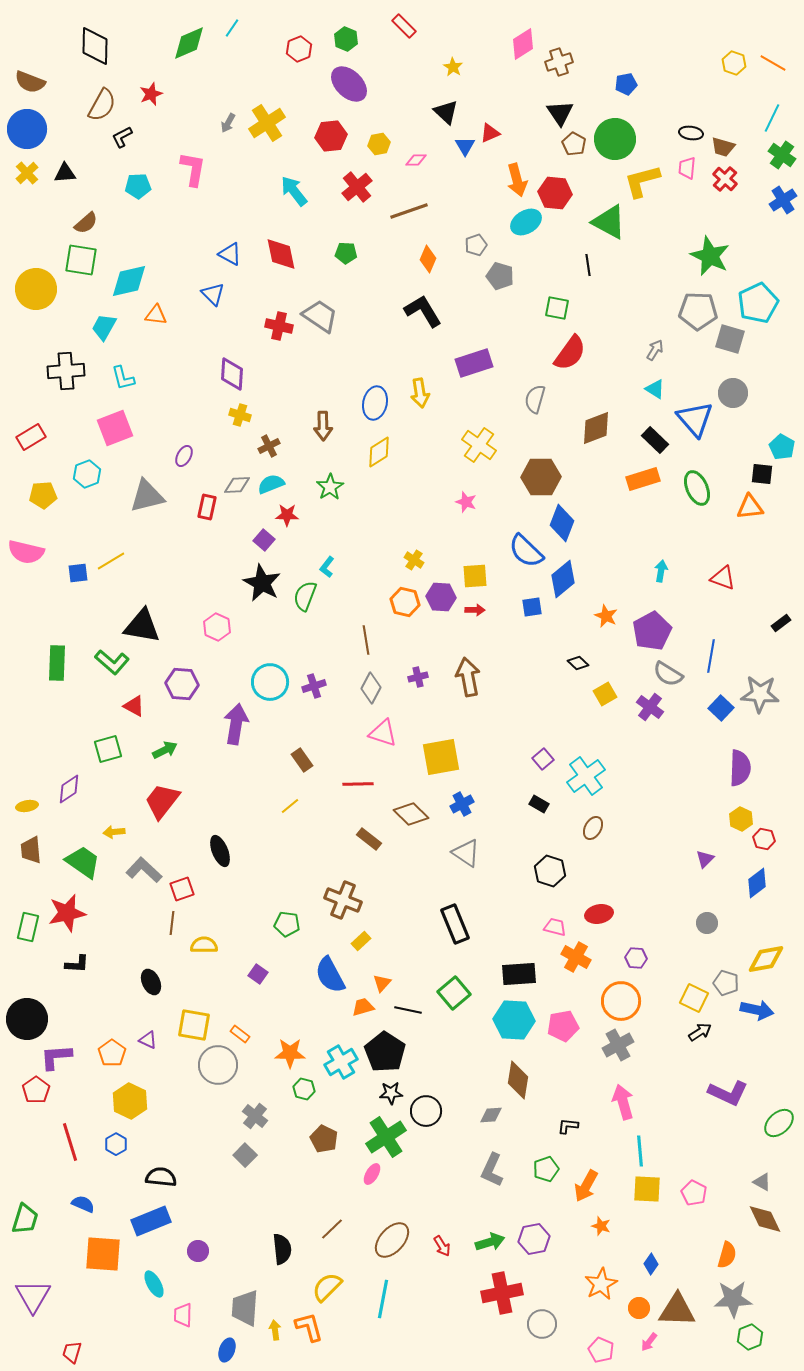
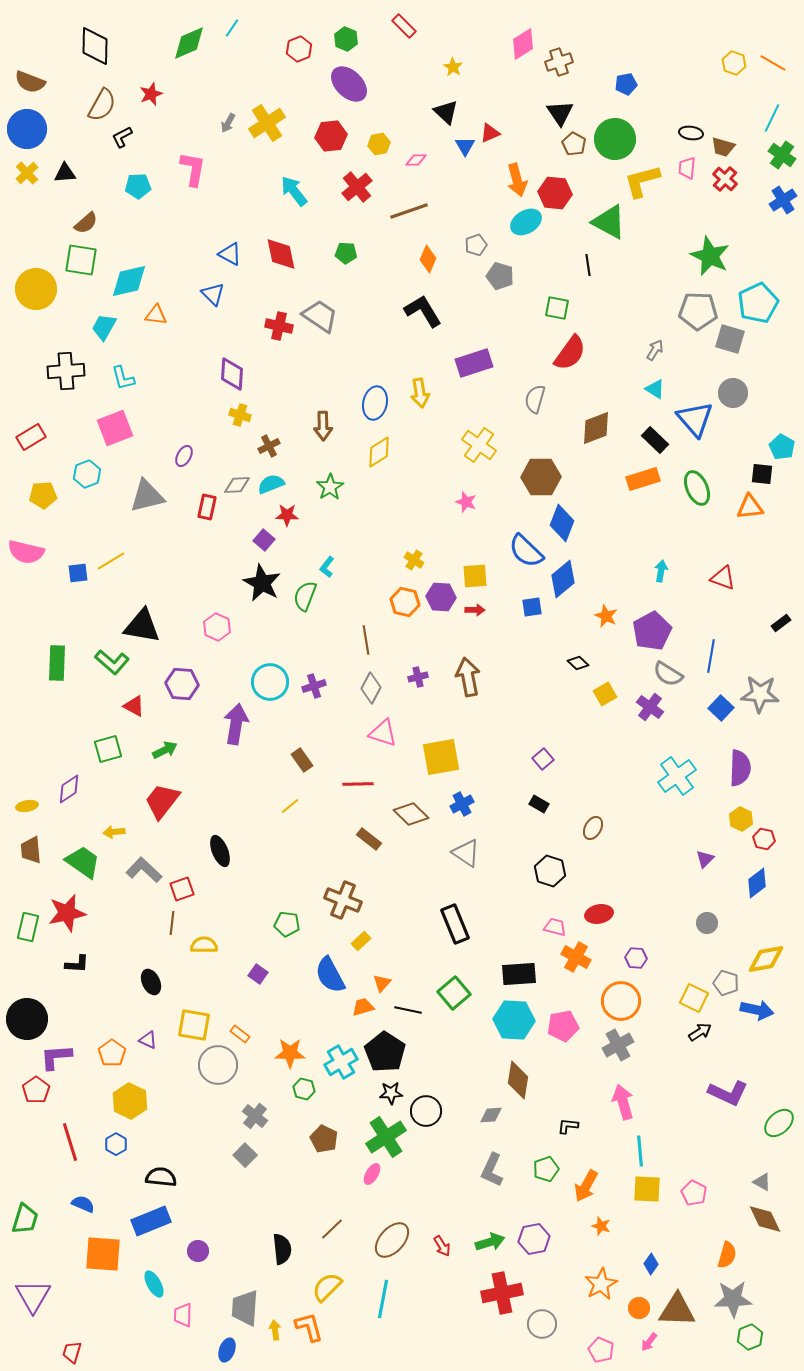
cyan cross at (586, 776): moved 91 px right
